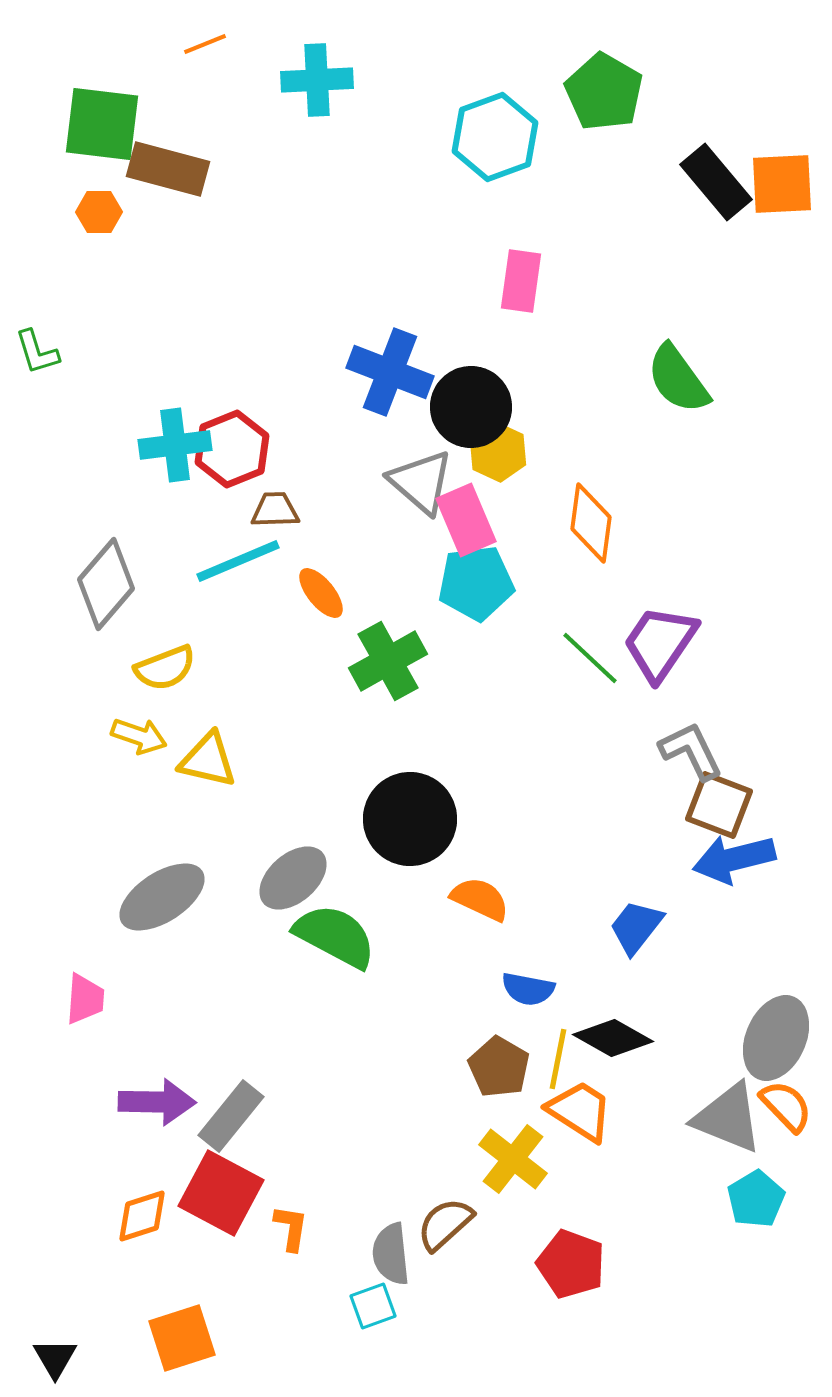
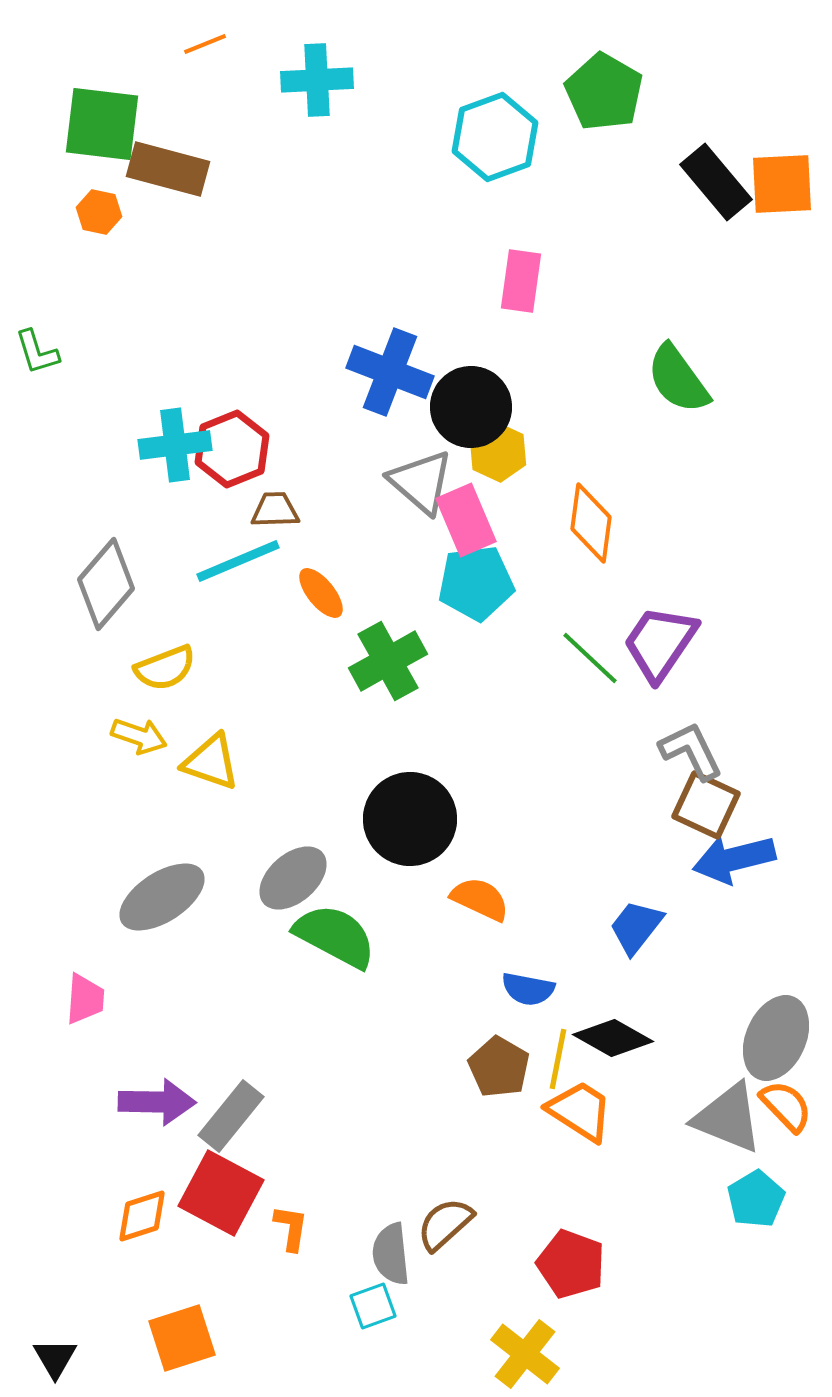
orange hexagon at (99, 212): rotated 12 degrees clockwise
yellow triangle at (208, 760): moved 3 px right, 2 px down; rotated 6 degrees clockwise
brown square at (719, 805): moved 13 px left; rotated 4 degrees clockwise
yellow cross at (513, 1159): moved 12 px right, 195 px down
